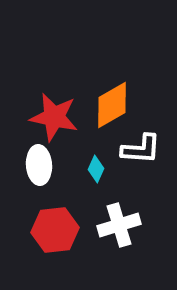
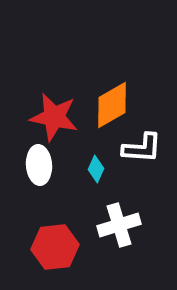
white L-shape: moved 1 px right, 1 px up
red hexagon: moved 17 px down
